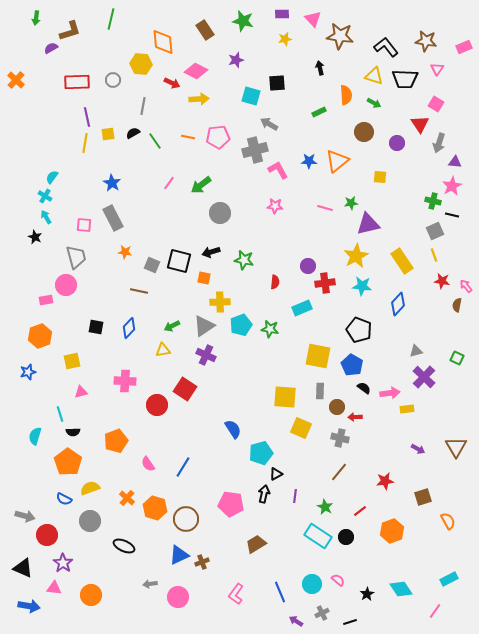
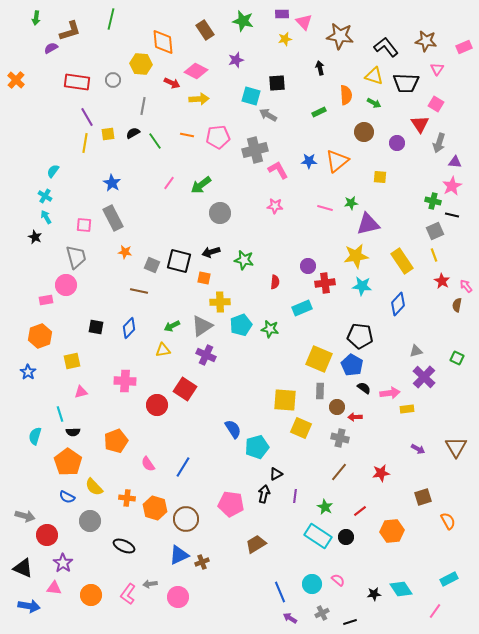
pink triangle at (313, 19): moved 9 px left, 3 px down
black trapezoid at (405, 79): moved 1 px right, 4 px down
red rectangle at (77, 82): rotated 10 degrees clockwise
purple line at (87, 117): rotated 18 degrees counterclockwise
gray arrow at (269, 124): moved 1 px left, 9 px up
orange line at (188, 137): moved 1 px left, 2 px up
cyan semicircle at (52, 177): moved 1 px right, 6 px up
yellow star at (356, 256): rotated 20 degrees clockwise
red star at (442, 281): rotated 21 degrees clockwise
gray triangle at (204, 326): moved 2 px left
black pentagon at (359, 330): moved 1 px right, 6 px down; rotated 15 degrees counterclockwise
yellow square at (318, 356): moved 1 px right, 3 px down; rotated 12 degrees clockwise
blue star at (28, 372): rotated 21 degrees counterclockwise
yellow square at (285, 397): moved 3 px down
cyan pentagon at (261, 453): moved 4 px left, 6 px up
red star at (385, 481): moved 4 px left, 8 px up
yellow semicircle at (90, 488): moved 4 px right, 1 px up; rotated 114 degrees counterclockwise
orange cross at (127, 498): rotated 35 degrees counterclockwise
blue semicircle at (64, 499): moved 3 px right, 2 px up
orange hexagon at (392, 531): rotated 15 degrees clockwise
pink L-shape at (236, 594): moved 108 px left
black star at (367, 594): moved 7 px right; rotated 24 degrees clockwise
purple arrow at (296, 621): moved 6 px left, 3 px up
